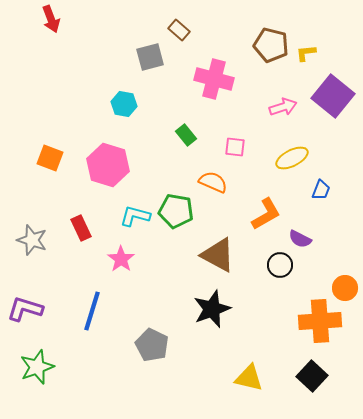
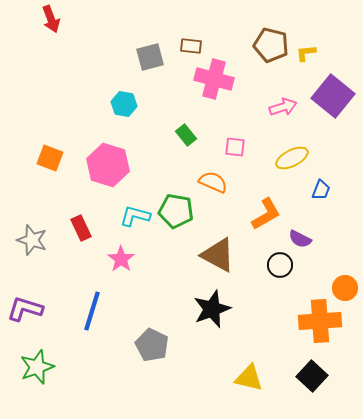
brown rectangle: moved 12 px right, 16 px down; rotated 35 degrees counterclockwise
